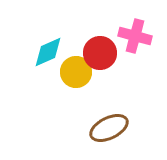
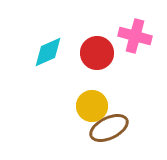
red circle: moved 3 px left
yellow circle: moved 16 px right, 34 px down
